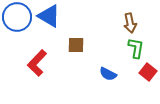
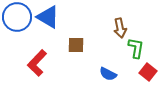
blue triangle: moved 1 px left, 1 px down
brown arrow: moved 10 px left, 5 px down
